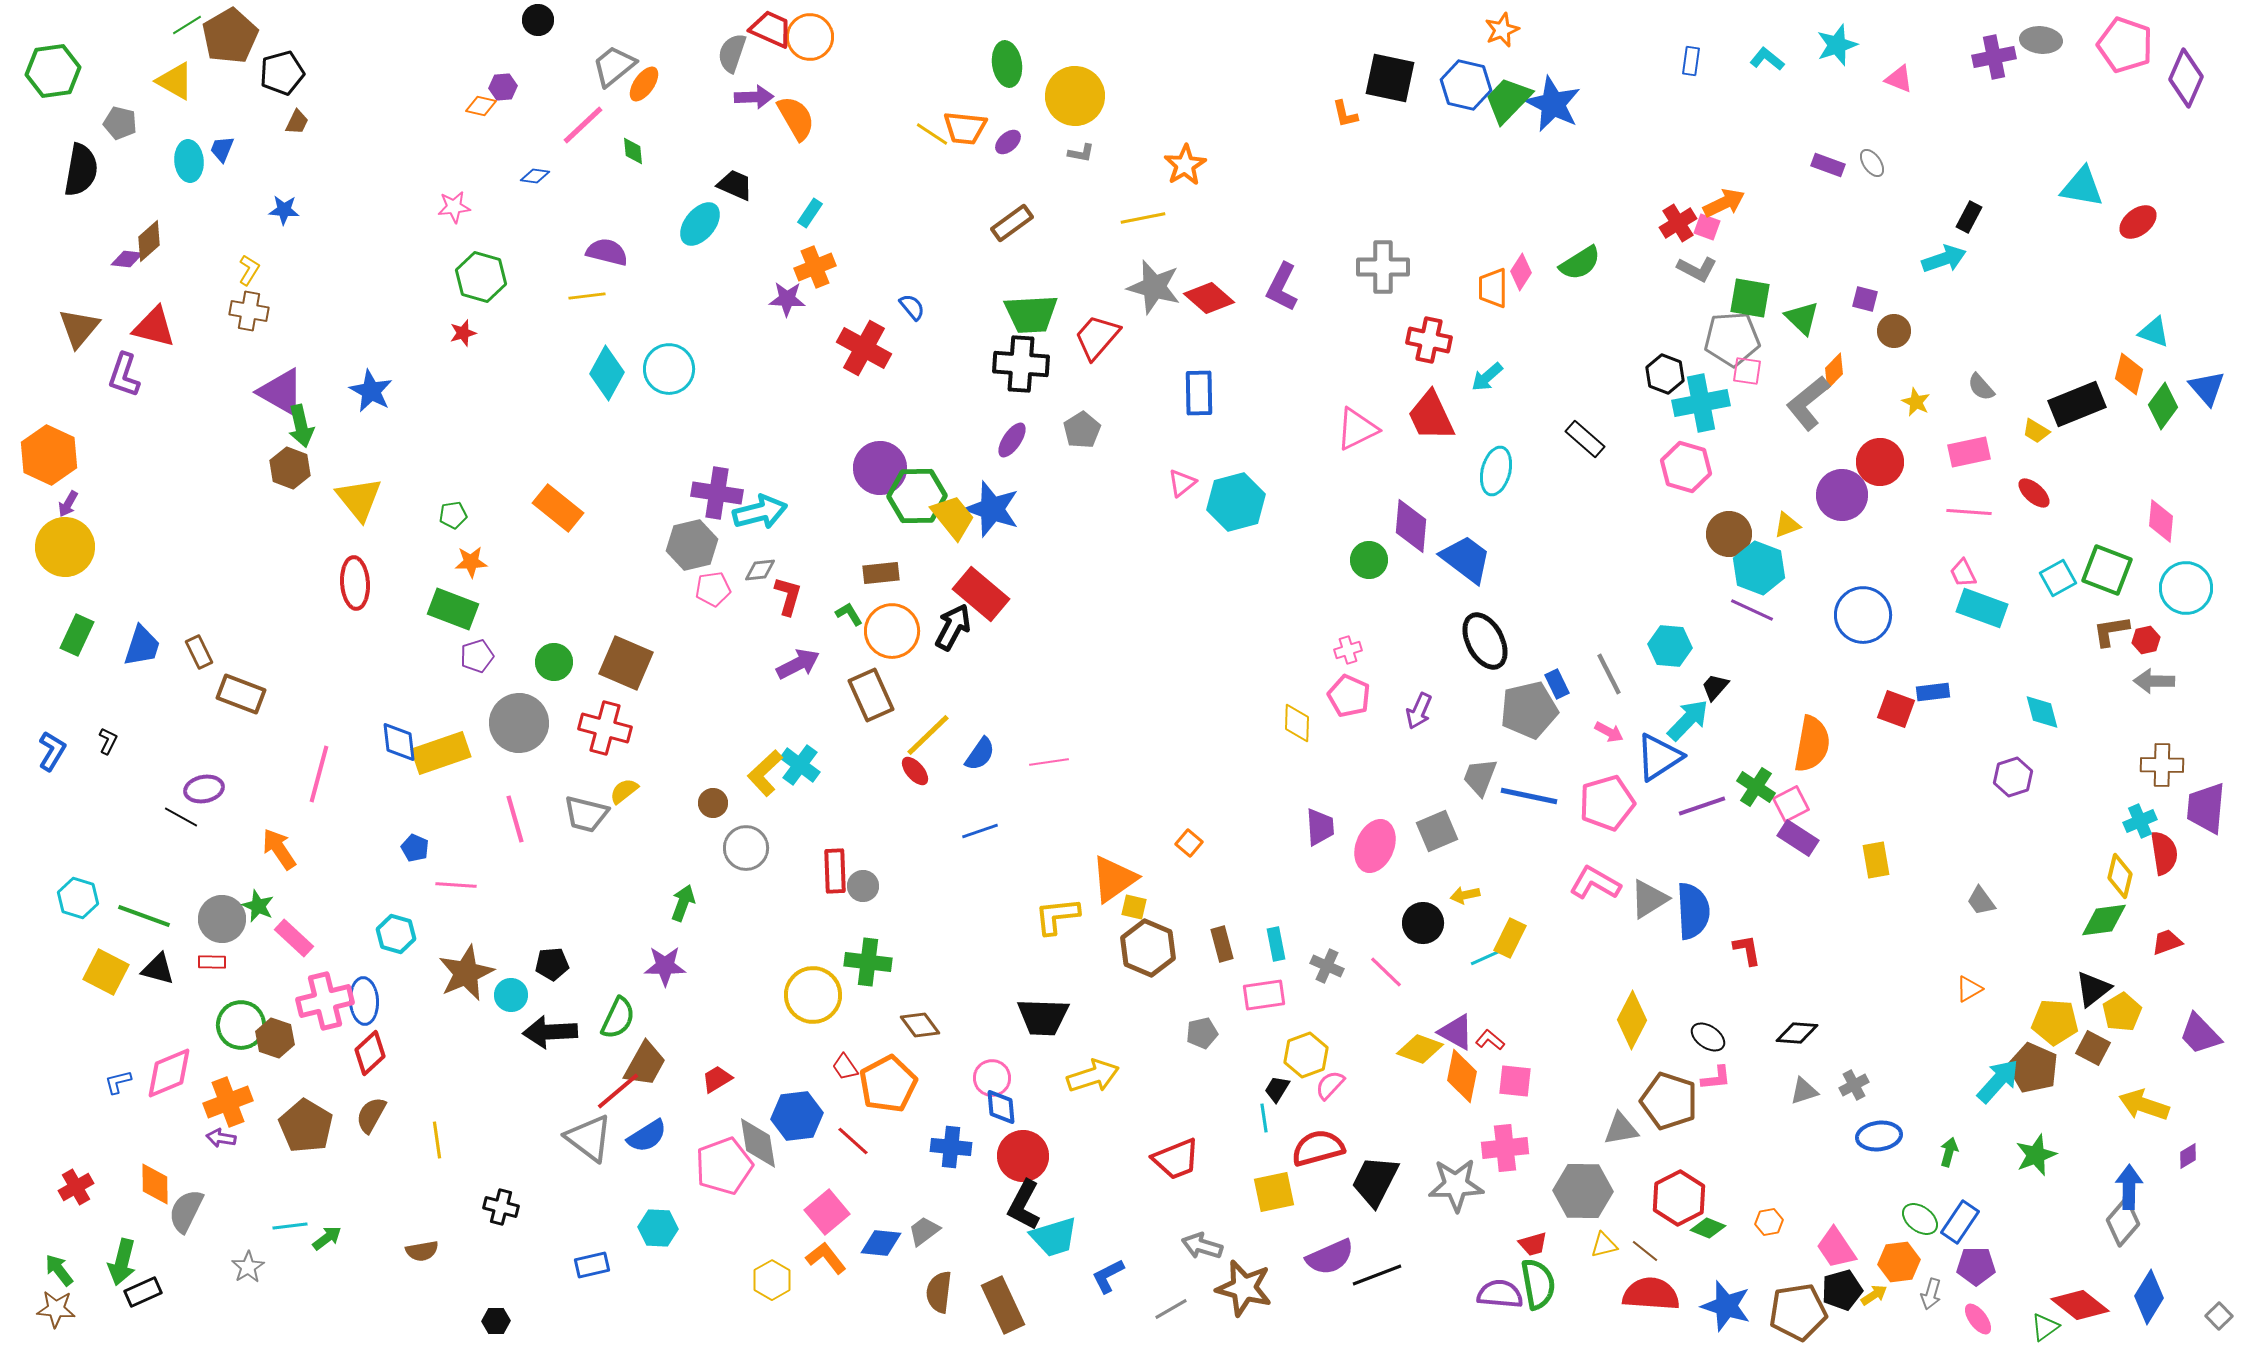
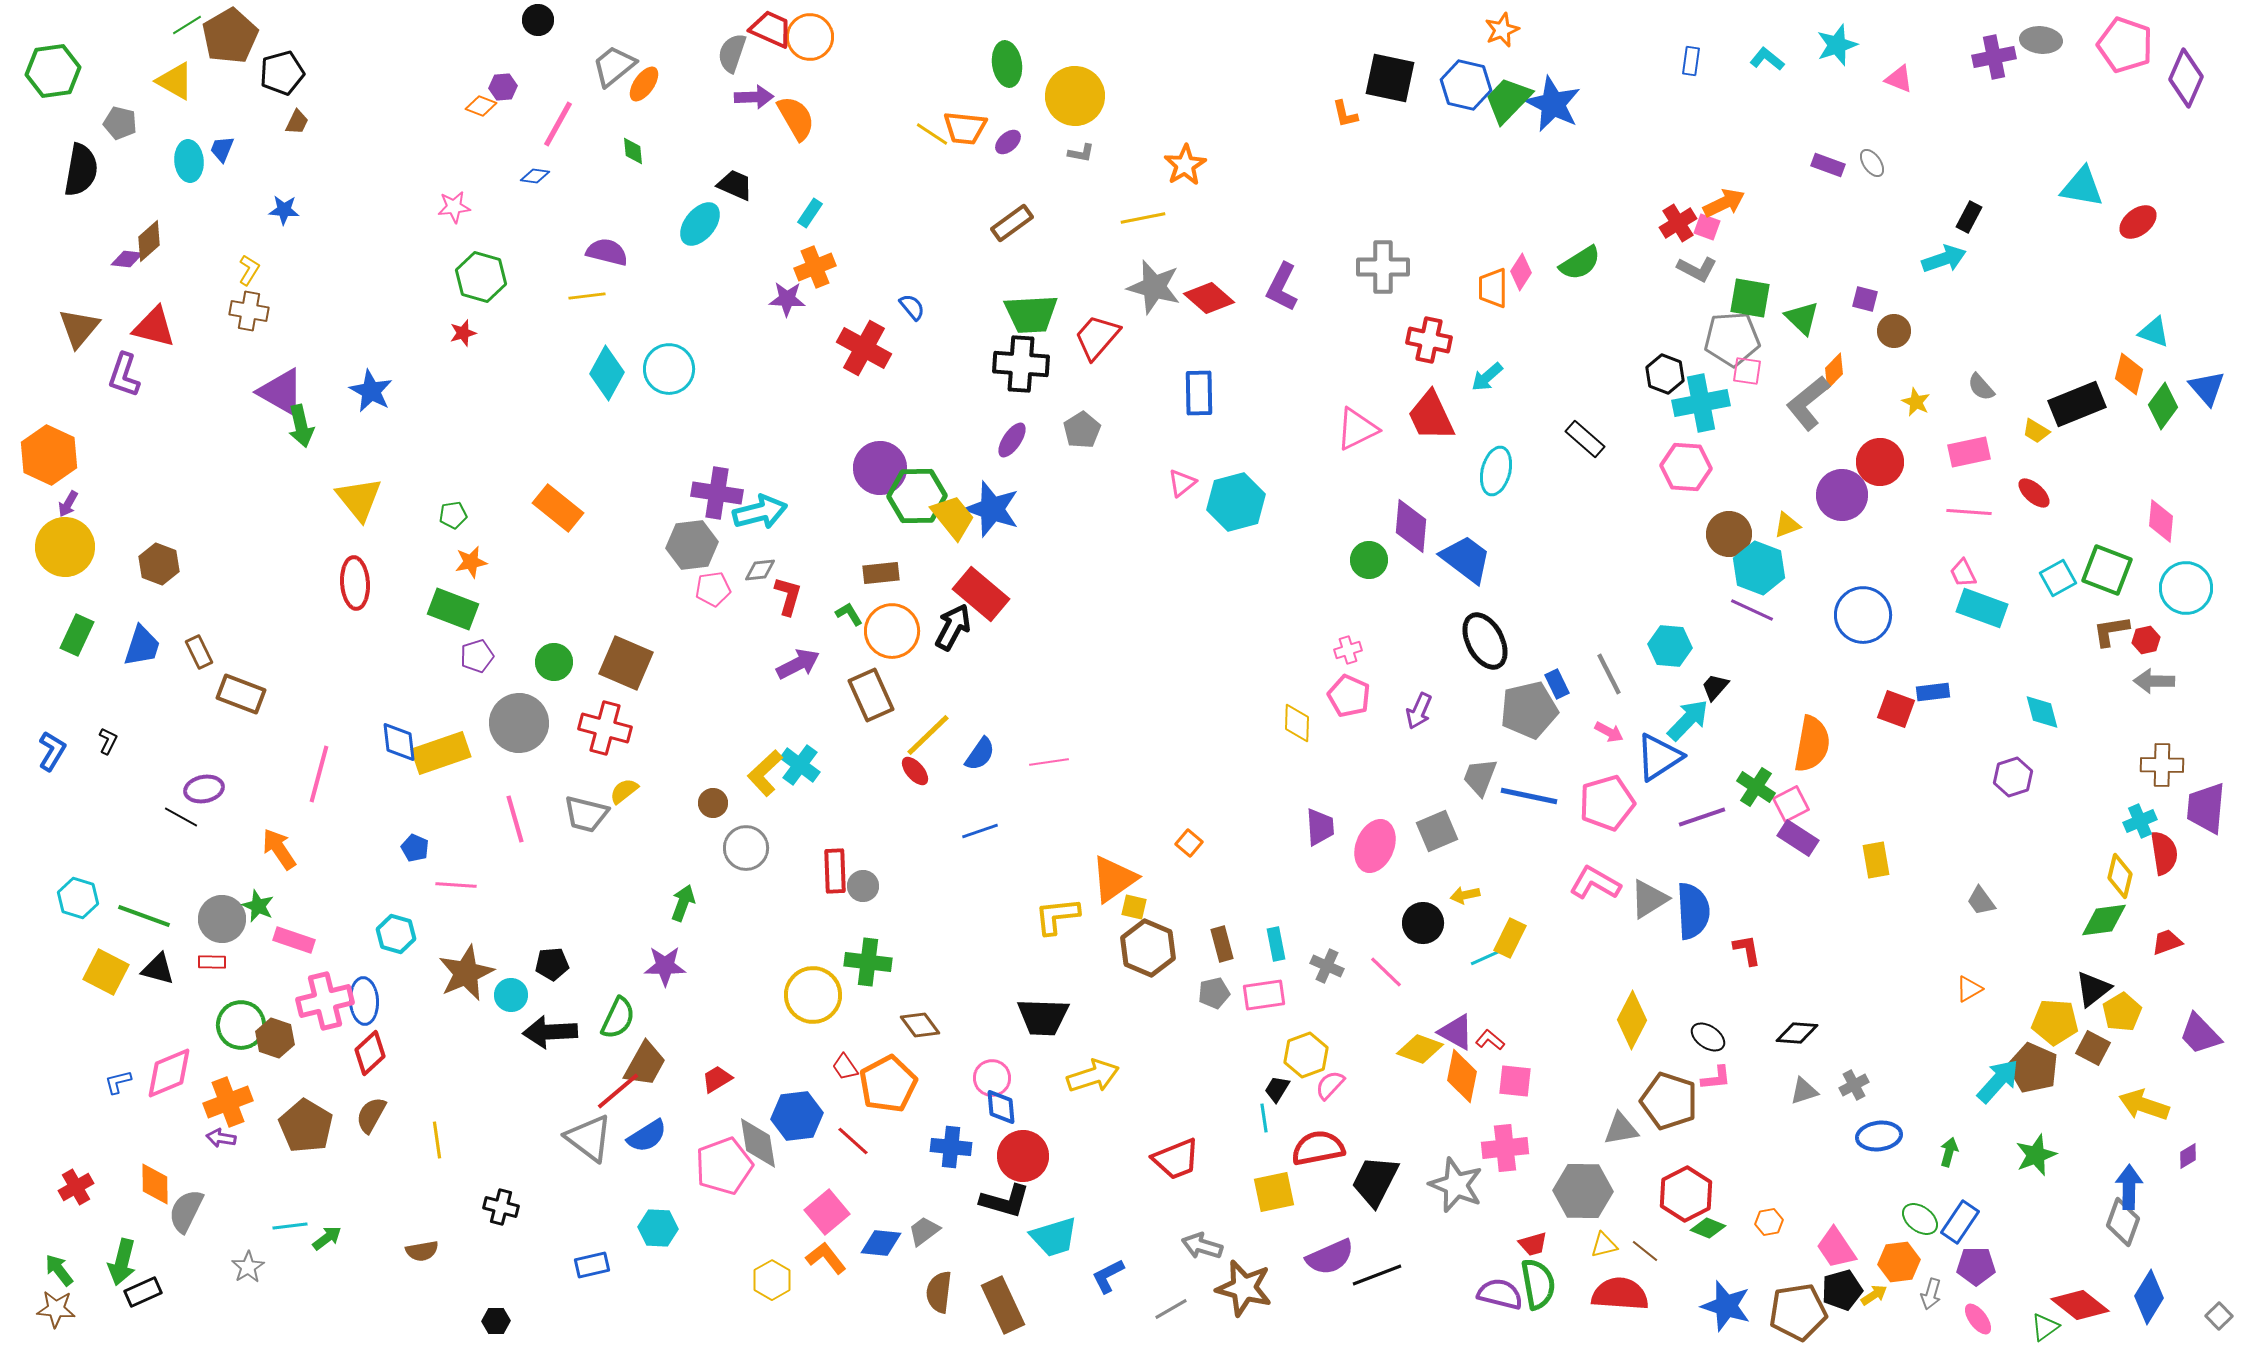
orange diamond at (481, 106): rotated 8 degrees clockwise
pink line at (583, 125): moved 25 px left, 1 px up; rotated 18 degrees counterclockwise
pink hexagon at (1686, 467): rotated 12 degrees counterclockwise
brown hexagon at (290, 468): moved 131 px left, 96 px down
gray hexagon at (692, 545): rotated 6 degrees clockwise
orange star at (471, 562): rotated 8 degrees counterclockwise
purple line at (1702, 806): moved 11 px down
pink rectangle at (294, 938): moved 2 px down; rotated 24 degrees counterclockwise
gray pentagon at (1202, 1033): moved 12 px right, 40 px up
red semicircle at (1318, 1148): rotated 4 degrees clockwise
gray star at (1456, 1185): rotated 24 degrees clockwise
red hexagon at (1679, 1198): moved 7 px right, 4 px up
black L-shape at (1024, 1205): moved 19 px left, 4 px up; rotated 102 degrees counterclockwise
gray diamond at (2123, 1222): rotated 21 degrees counterclockwise
purple semicircle at (1500, 1294): rotated 9 degrees clockwise
red semicircle at (1651, 1294): moved 31 px left
